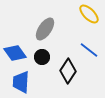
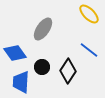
gray ellipse: moved 2 px left
black circle: moved 10 px down
